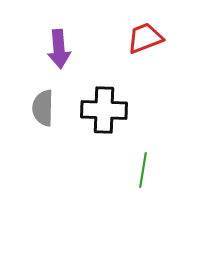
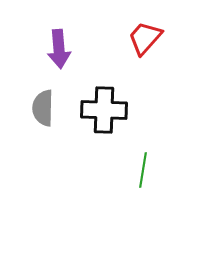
red trapezoid: rotated 27 degrees counterclockwise
